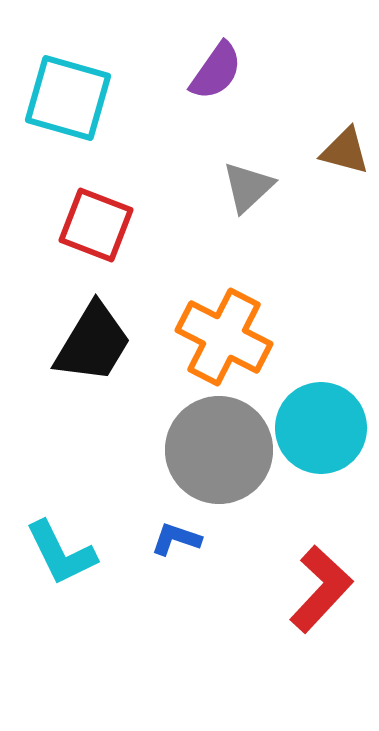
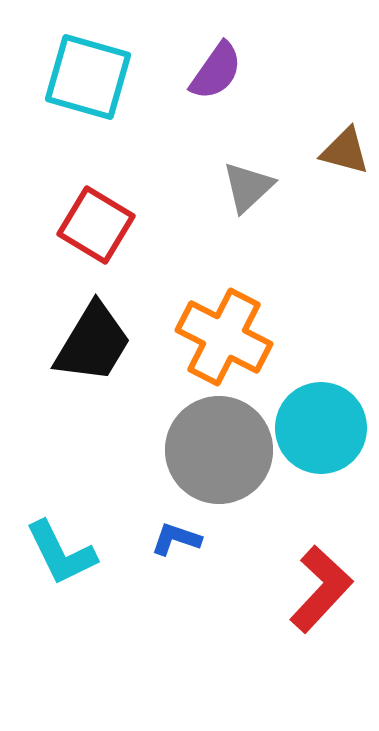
cyan square: moved 20 px right, 21 px up
red square: rotated 10 degrees clockwise
